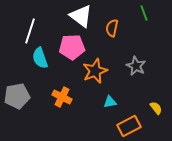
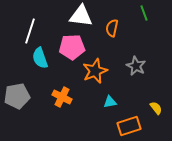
white triangle: rotated 30 degrees counterclockwise
orange rectangle: rotated 10 degrees clockwise
